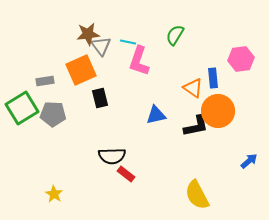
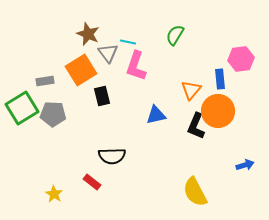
brown star: rotated 30 degrees clockwise
gray triangle: moved 7 px right, 7 px down
pink L-shape: moved 3 px left, 5 px down
orange square: rotated 8 degrees counterclockwise
blue rectangle: moved 7 px right, 1 px down
orange triangle: moved 2 px left, 2 px down; rotated 35 degrees clockwise
black rectangle: moved 2 px right, 2 px up
black L-shape: rotated 124 degrees clockwise
blue arrow: moved 4 px left, 4 px down; rotated 24 degrees clockwise
red rectangle: moved 34 px left, 8 px down
yellow semicircle: moved 2 px left, 3 px up
